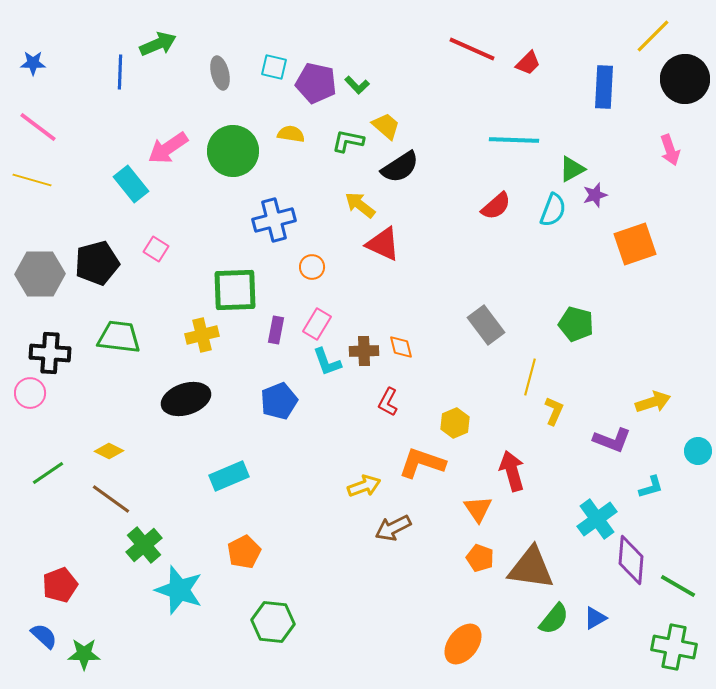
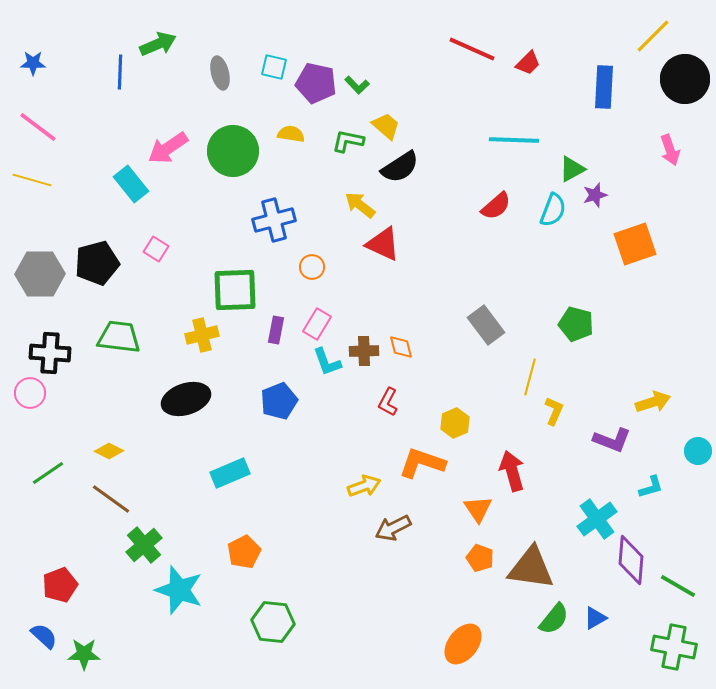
cyan rectangle at (229, 476): moved 1 px right, 3 px up
